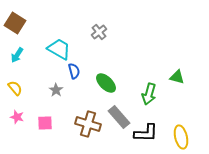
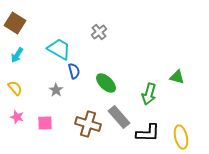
black L-shape: moved 2 px right
